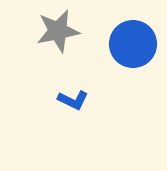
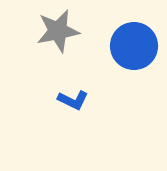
blue circle: moved 1 px right, 2 px down
